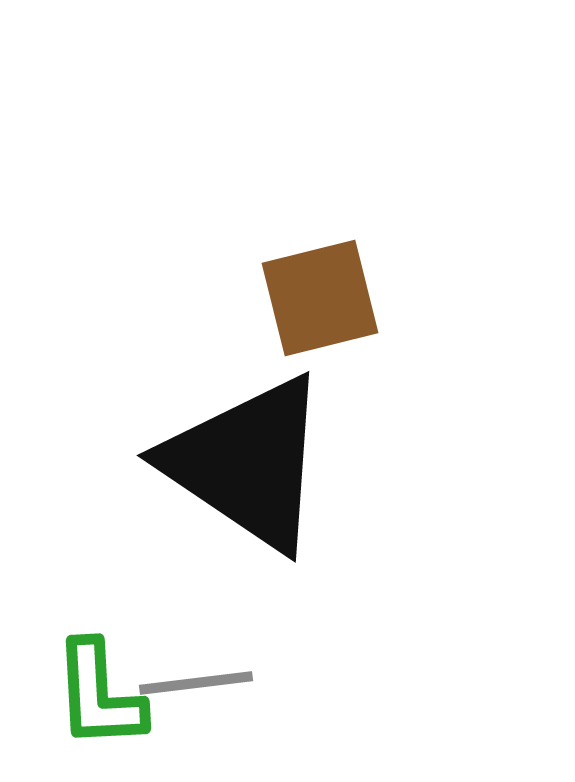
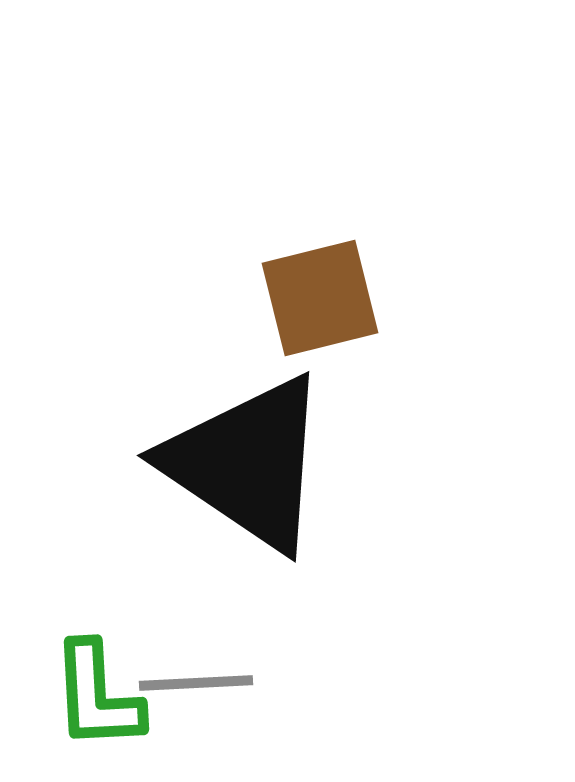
gray line: rotated 4 degrees clockwise
green L-shape: moved 2 px left, 1 px down
